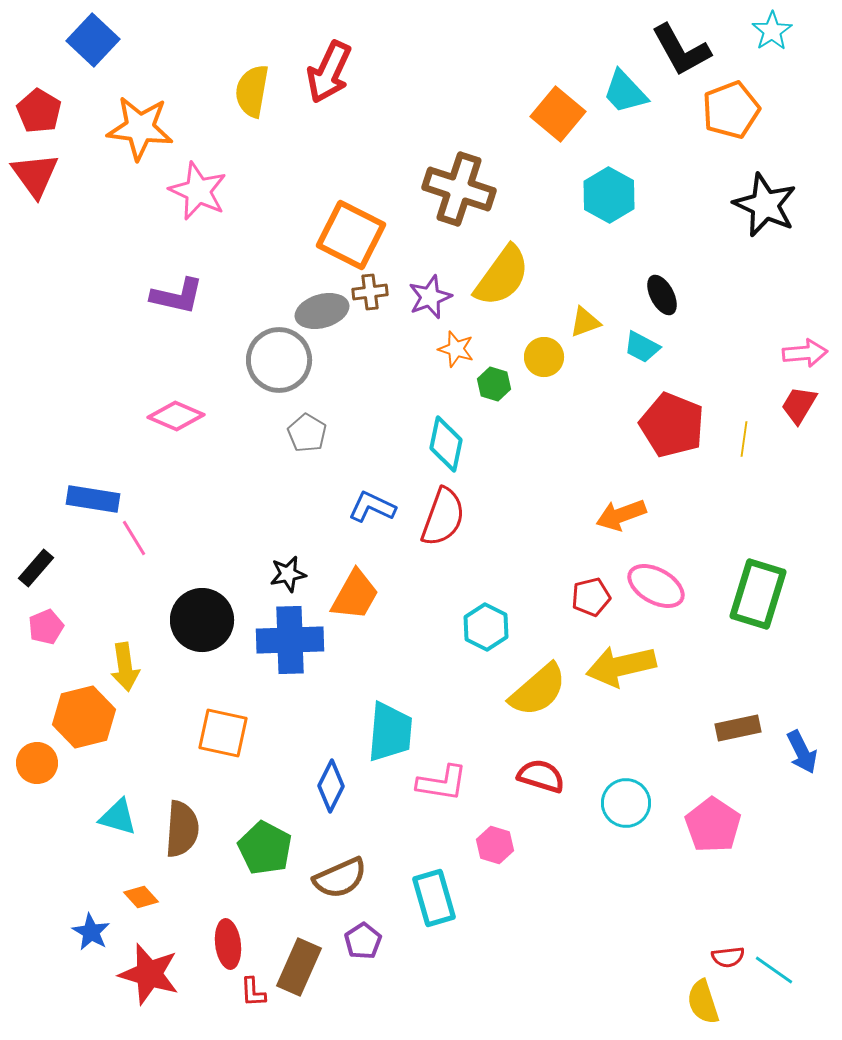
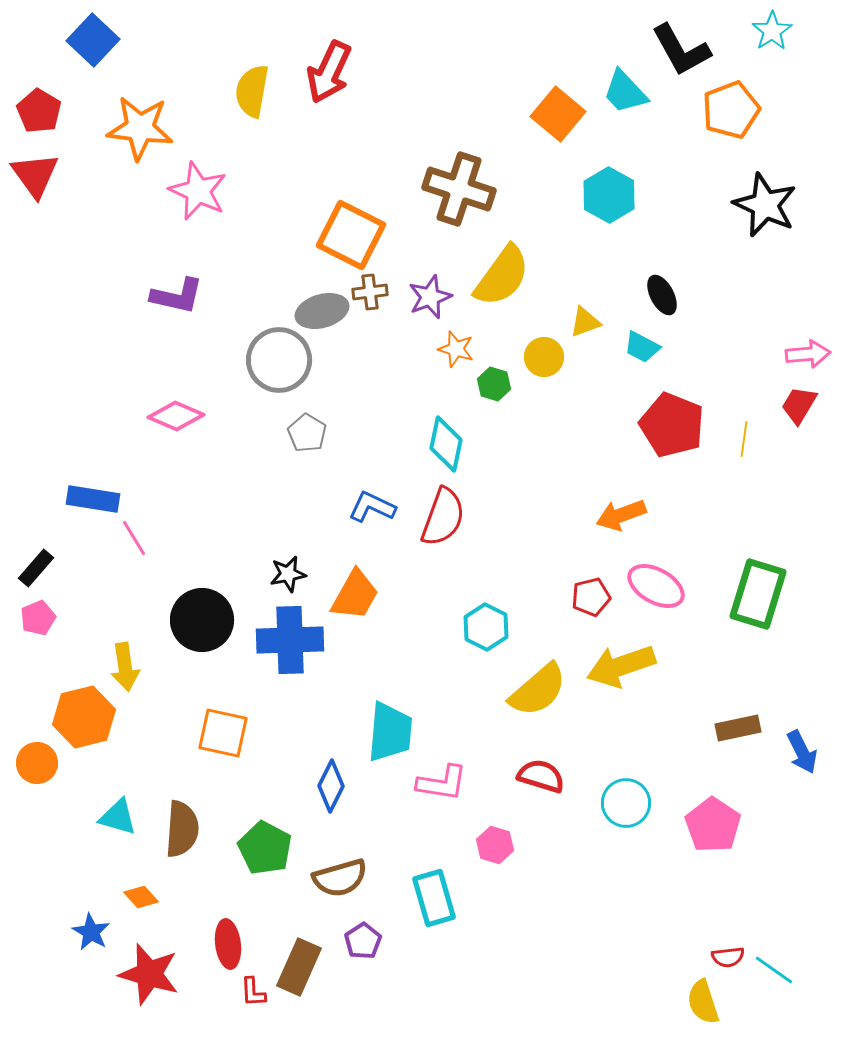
pink arrow at (805, 353): moved 3 px right, 1 px down
pink pentagon at (46, 627): moved 8 px left, 9 px up
yellow arrow at (621, 666): rotated 6 degrees counterclockwise
brown semicircle at (340, 878): rotated 8 degrees clockwise
